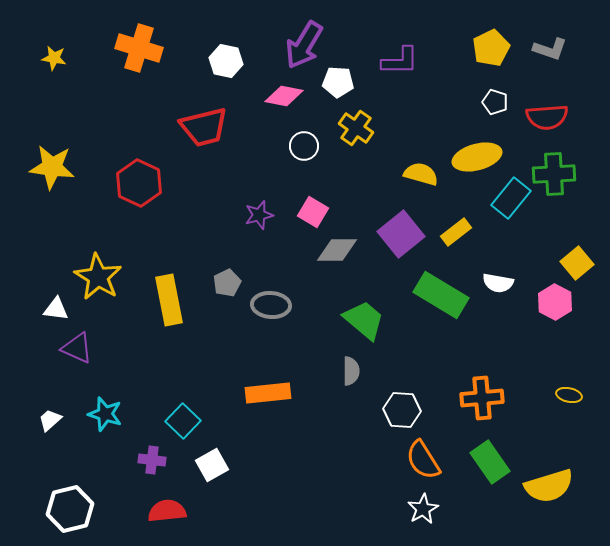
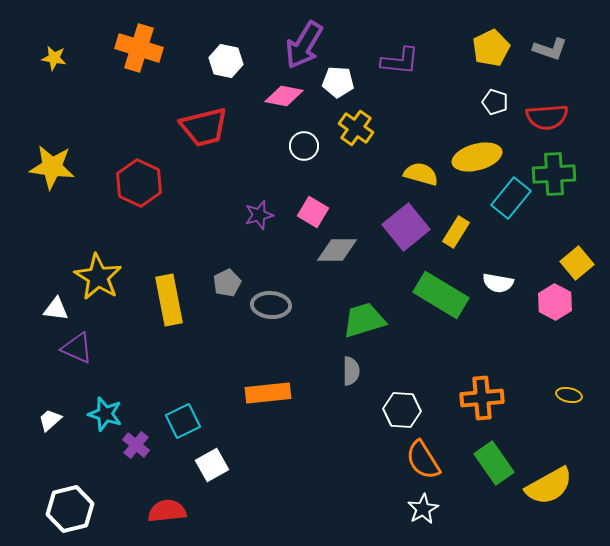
purple L-shape at (400, 61): rotated 6 degrees clockwise
yellow rectangle at (456, 232): rotated 20 degrees counterclockwise
purple square at (401, 234): moved 5 px right, 7 px up
green trapezoid at (364, 320): rotated 57 degrees counterclockwise
cyan square at (183, 421): rotated 20 degrees clockwise
purple cross at (152, 460): moved 16 px left, 15 px up; rotated 32 degrees clockwise
green rectangle at (490, 462): moved 4 px right, 1 px down
yellow semicircle at (549, 486): rotated 12 degrees counterclockwise
